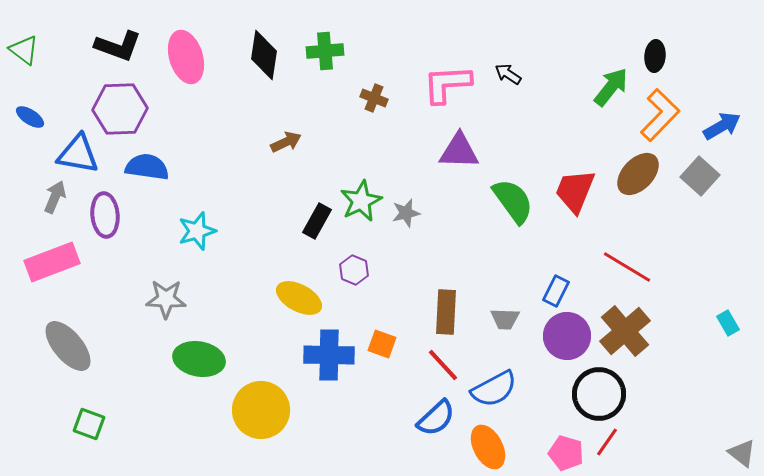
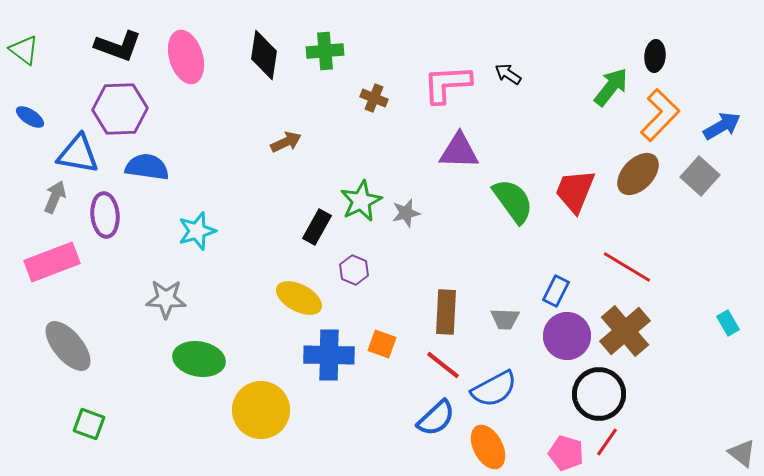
black rectangle at (317, 221): moved 6 px down
red line at (443, 365): rotated 9 degrees counterclockwise
